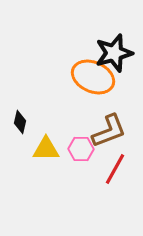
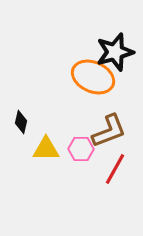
black star: moved 1 px right, 1 px up
black diamond: moved 1 px right
